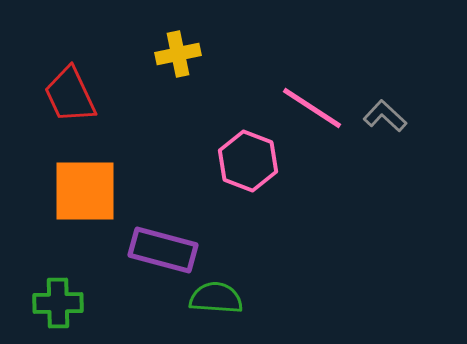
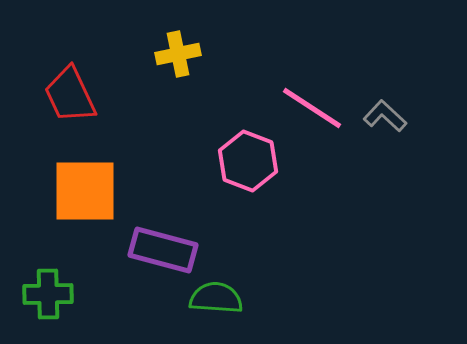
green cross: moved 10 px left, 9 px up
